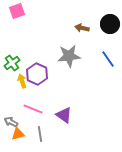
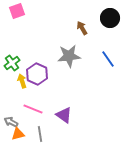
black circle: moved 6 px up
brown arrow: rotated 48 degrees clockwise
